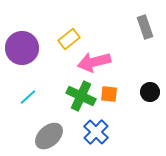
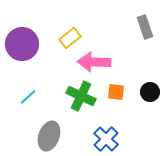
yellow rectangle: moved 1 px right, 1 px up
purple circle: moved 4 px up
pink arrow: rotated 16 degrees clockwise
orange square: moved 7 px right, 2 px up
blue cross: moved 10 px right, 7 px down
gray ellipse: rotated 28 degrees counterclockwise
